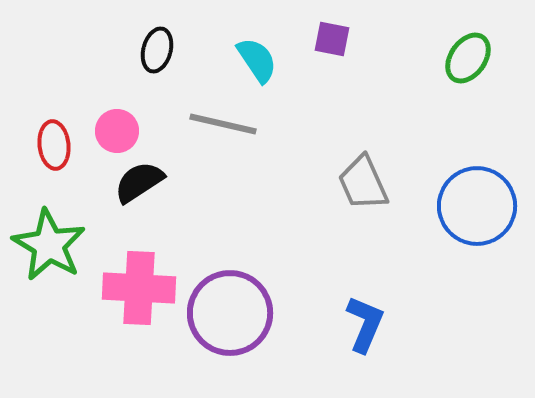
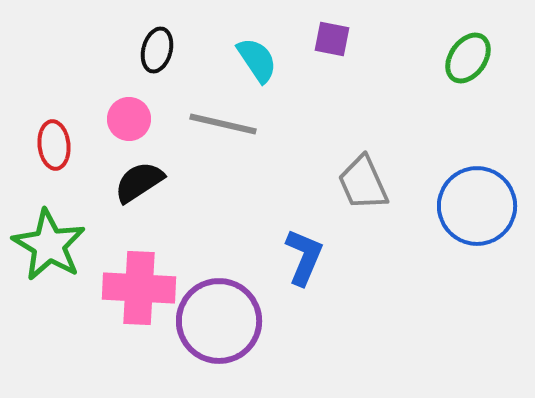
pink circle: moved 12 px right, 12 px up
purple circle: moved 11 px left, 8 px down
blue L-shape: moved 61 px left, 67 px up
